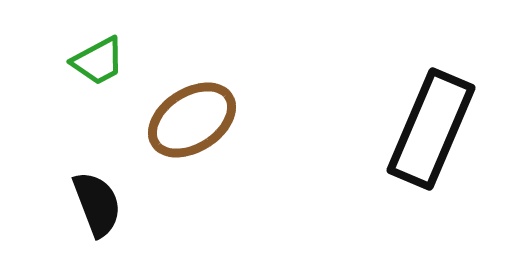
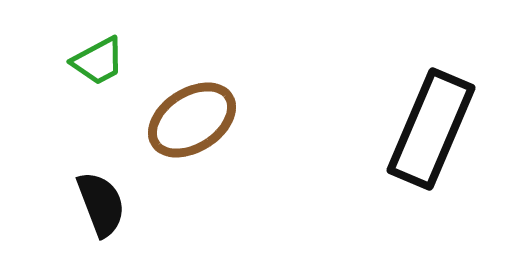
black semicircle: moved 4 px right
